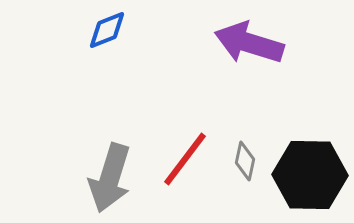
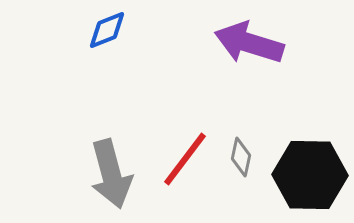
gray diamond: moved 4 px left, 4 px up
gray arrow: moved 1 px right, 4 px up; rotated 32 degrees counterclockwise
